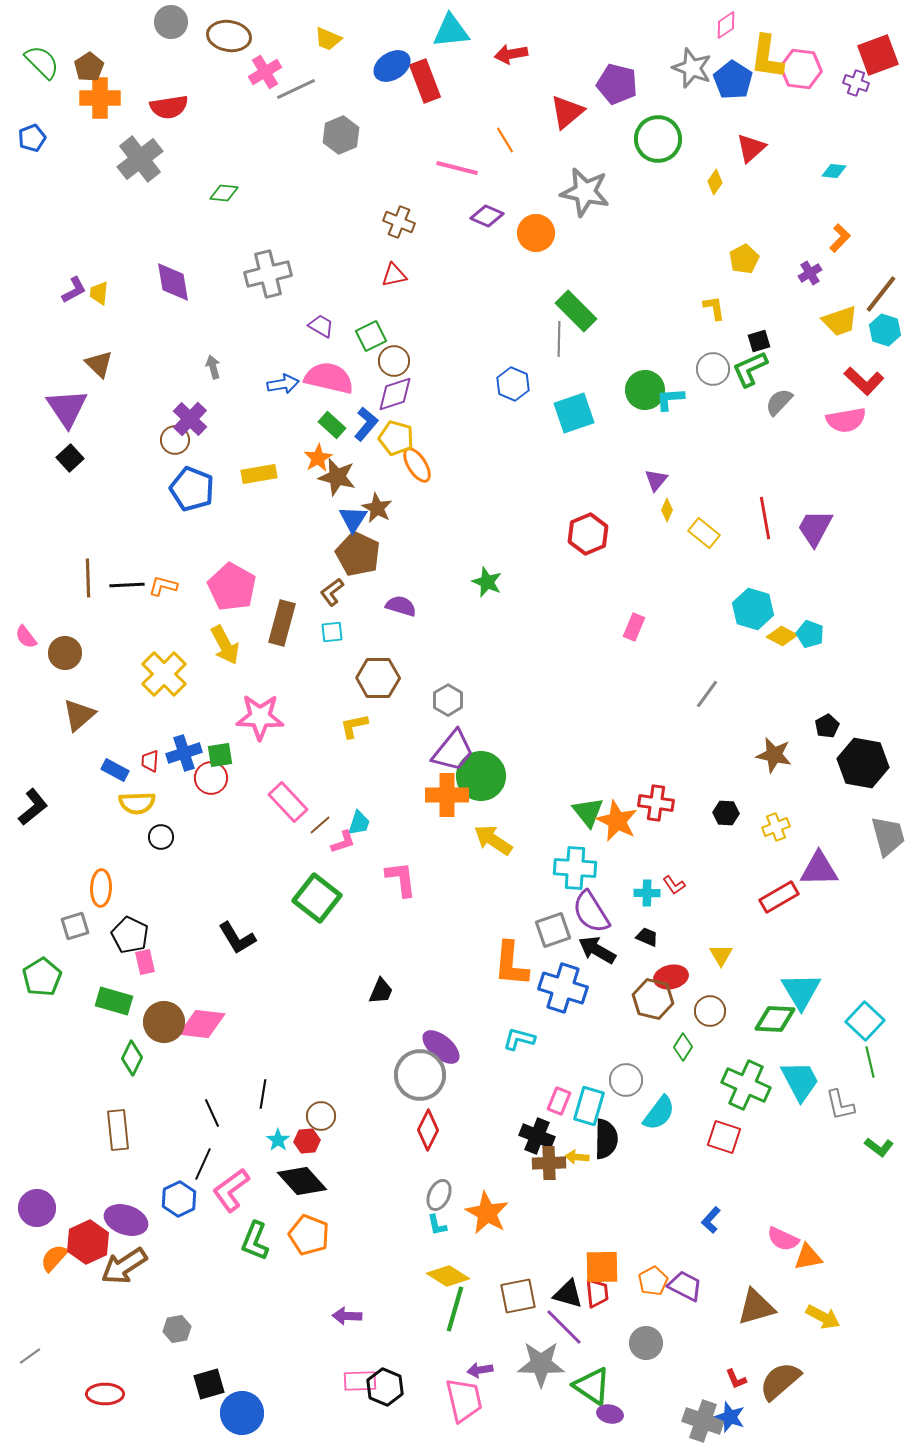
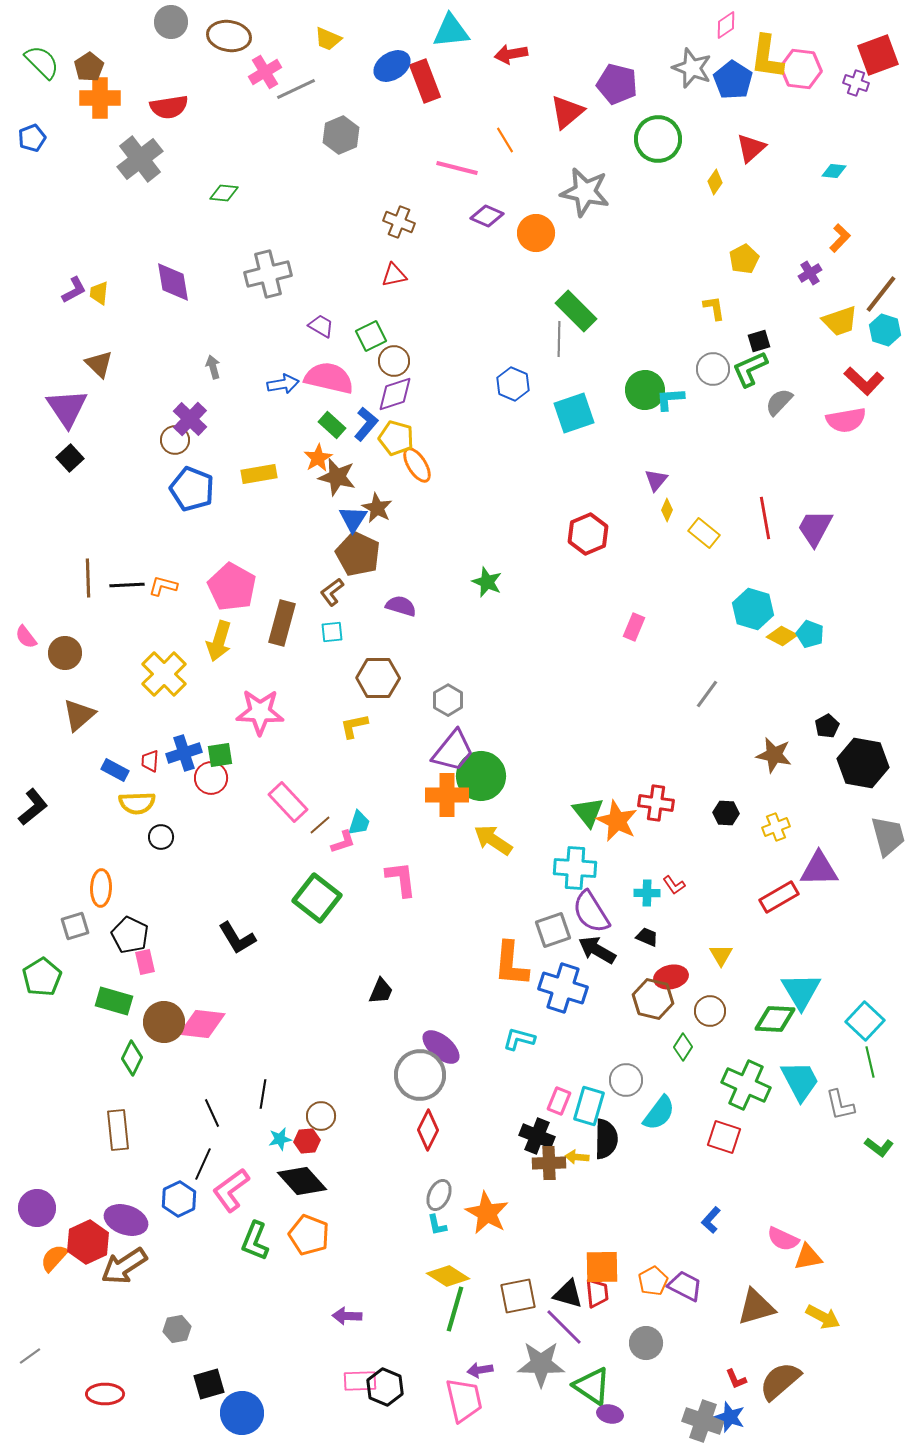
yellow arrow at (225, 645): moved 6 px left, 4 px up; rotated 45 degrees clockwise
pink star at (260, 717): moved 5 px up
cyan star at (278, 1140): moved 2 px right, 1 px up; rotated 25 degrees clockwise
